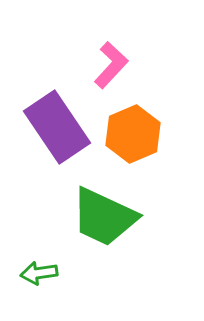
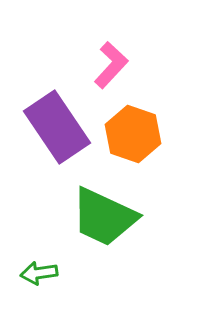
orange hexagon: rotated 18 degrees counterclockwise
